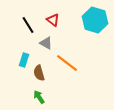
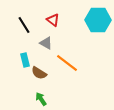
cyan hexagon: moved 3 px right; rotated 15 degrees counterclockwise
black line: moved 4 px left
cyan rectangle: moved 1 px right; rotated 32 degrees counterclockwise
brown semicircle: rotated 42 degrees counterclockwise
green arrow: moved 2 px right, 2 px down
